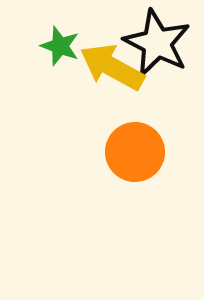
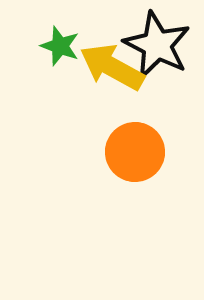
black star: moved 2 px down
